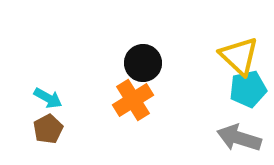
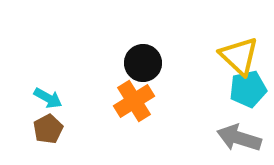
orange cross: moved 1 px right, 1 px down
